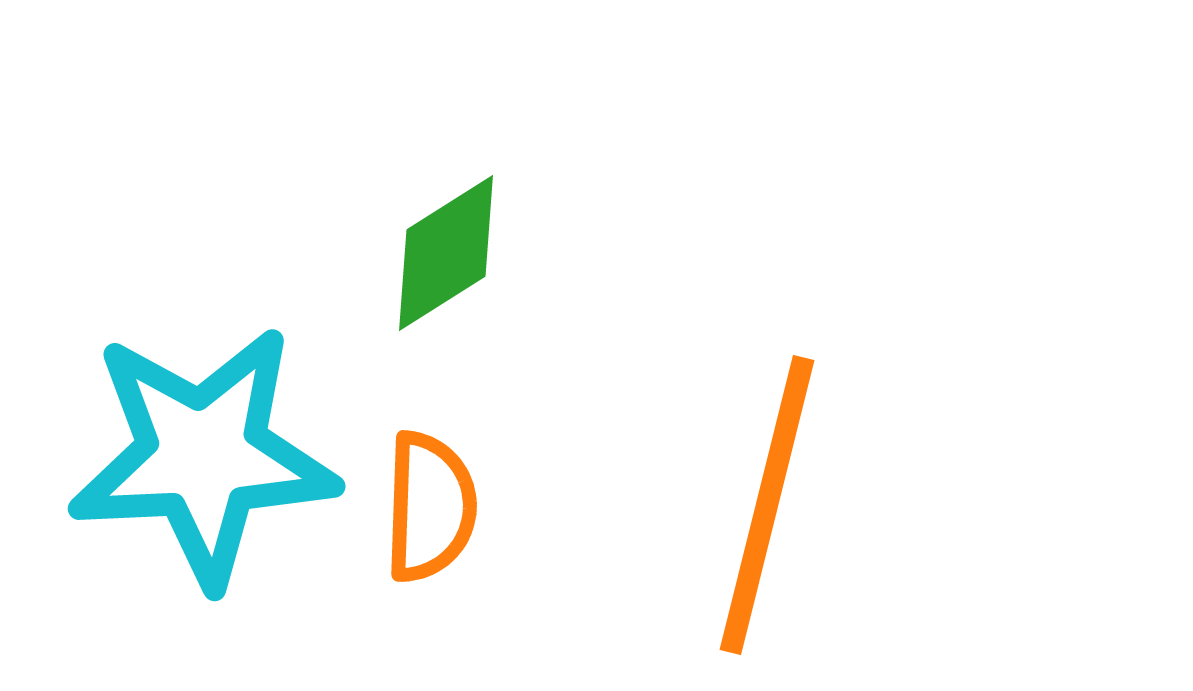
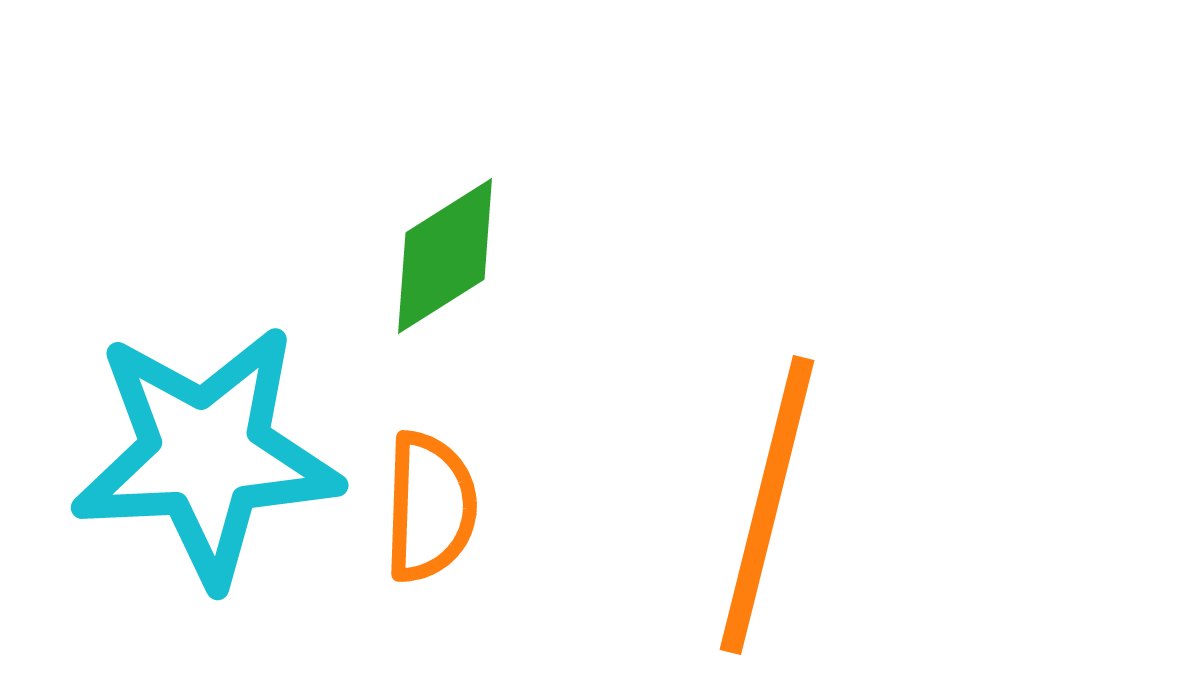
green diamond: moved 1 px left, 3 px down
cyan star: moved 3 px right, 1 px up
